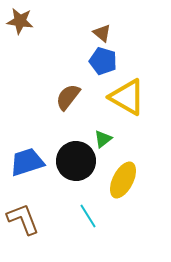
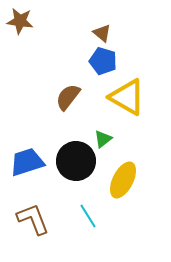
brown L-shape: moved 10 px right
